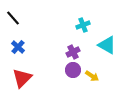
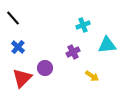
cyan triangle: rotated 36 degrees counterclockwise
purple circle: moved 28 px left, 2 px up
